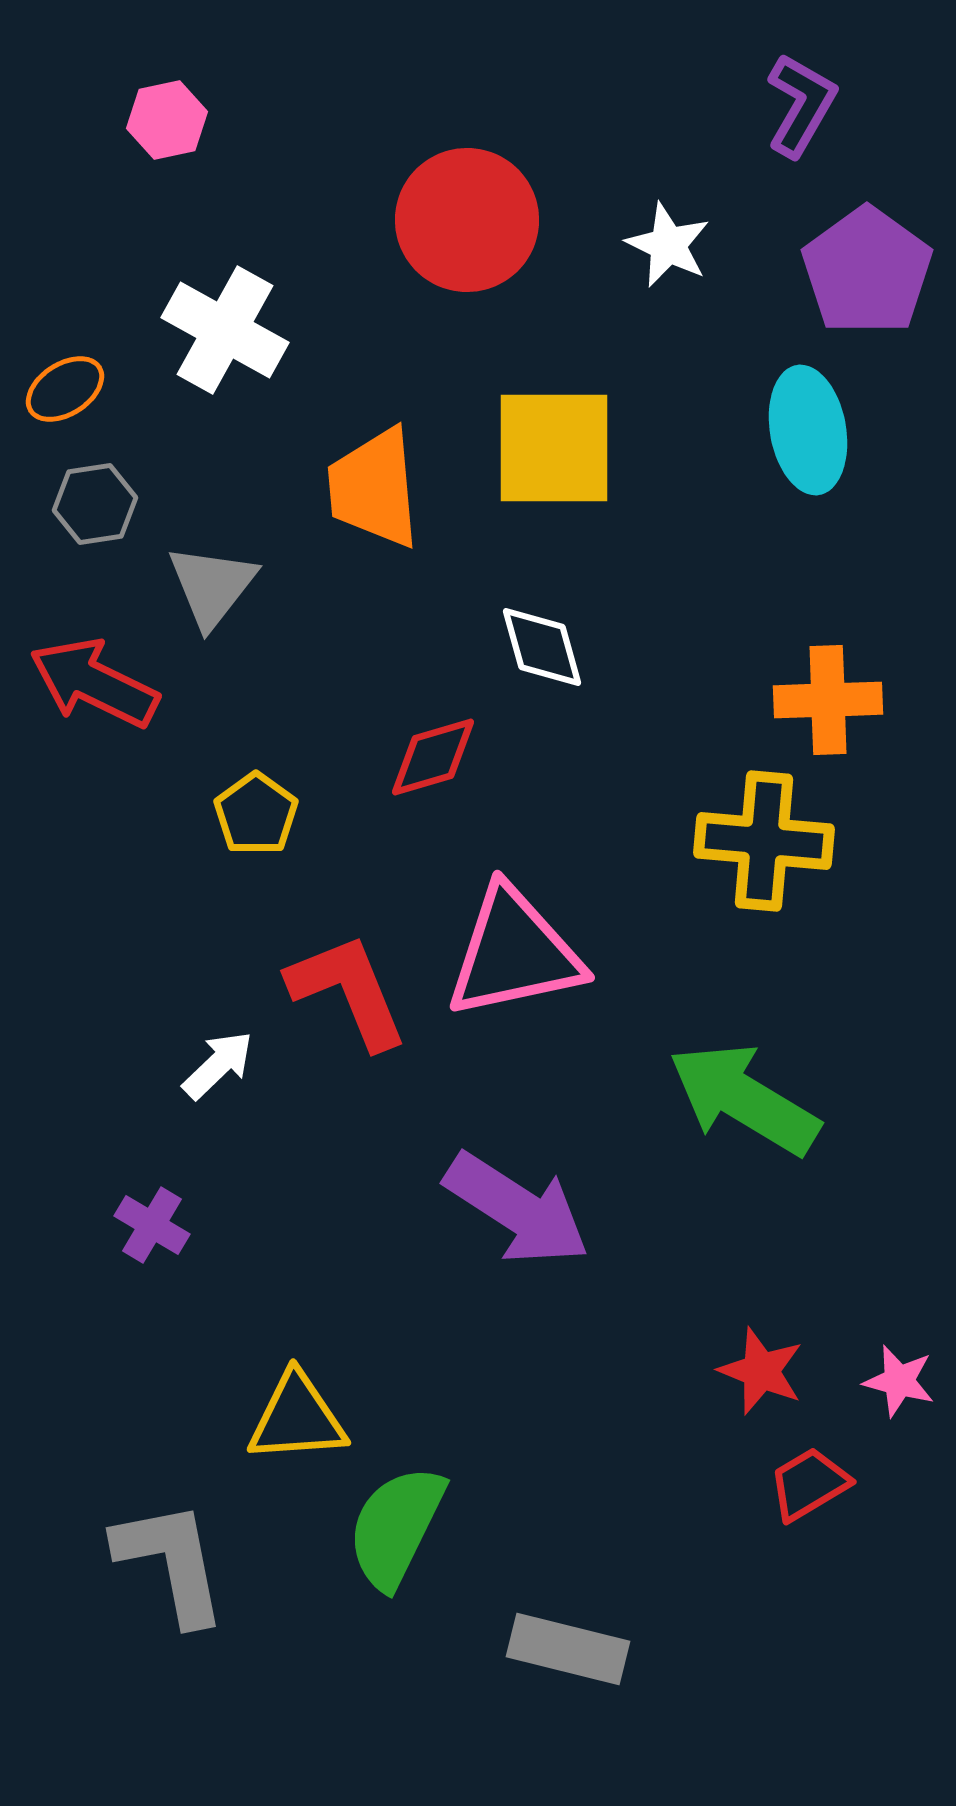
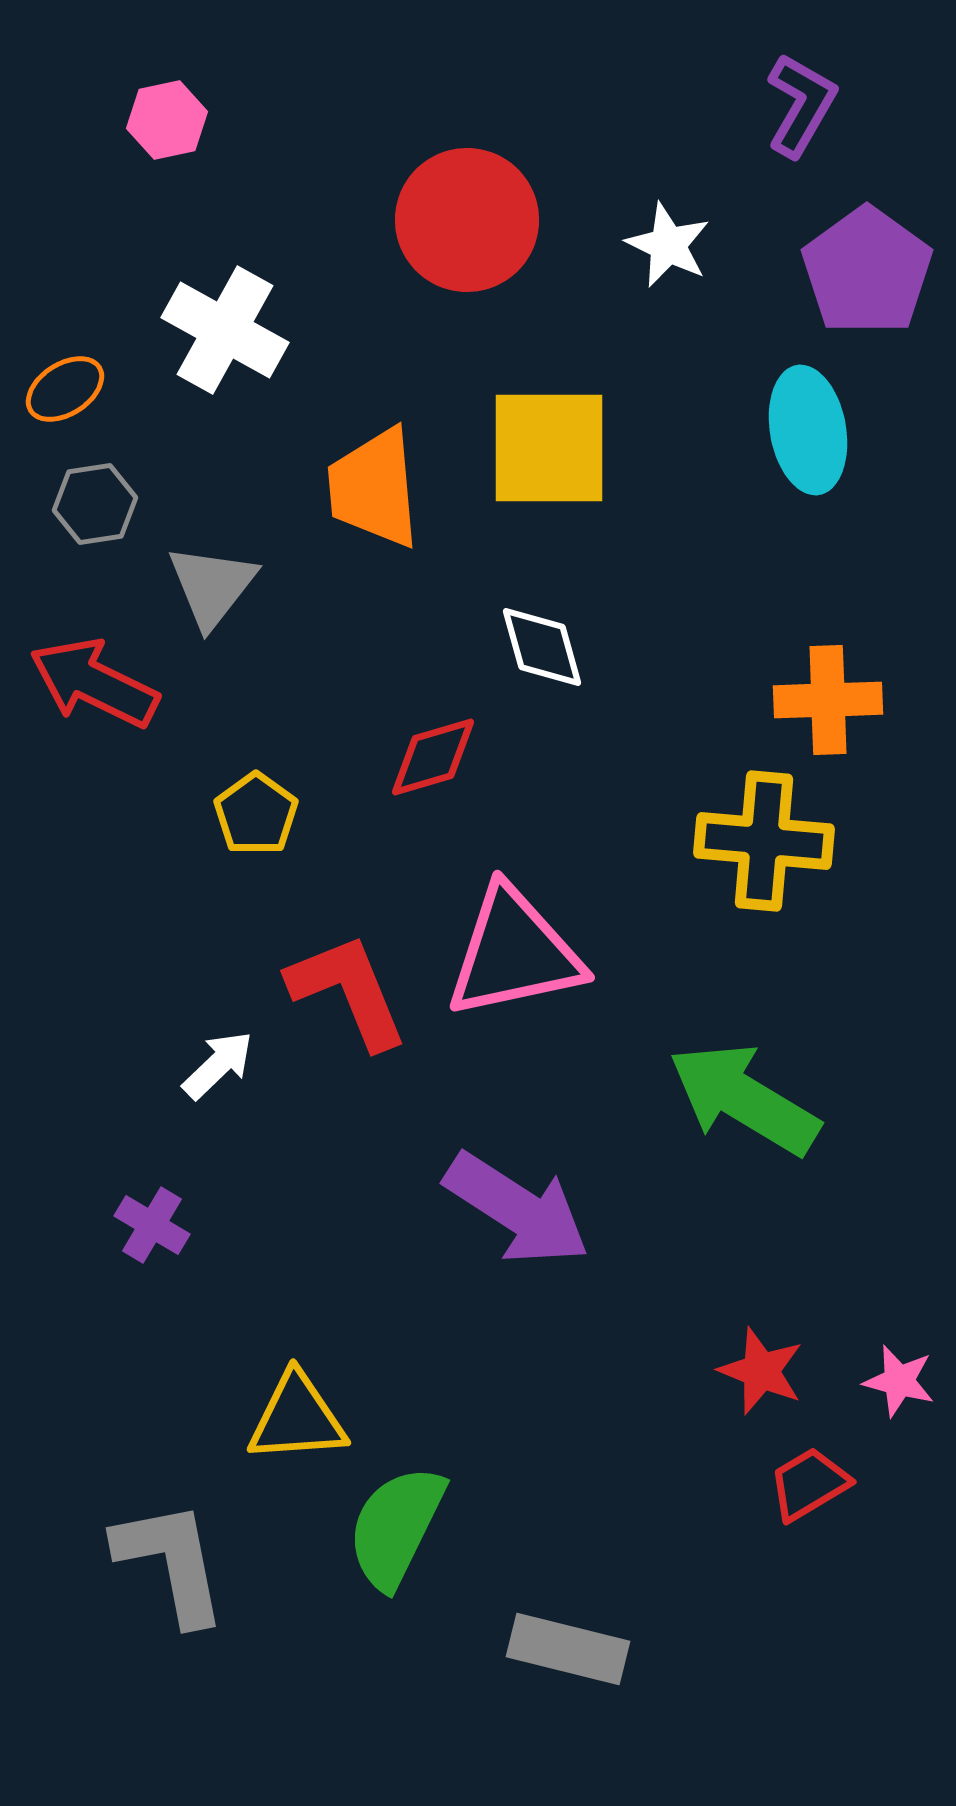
yellow square: moved 5 px left
